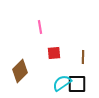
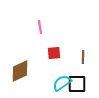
brown diamond: rotated 20 degrees clockwise
